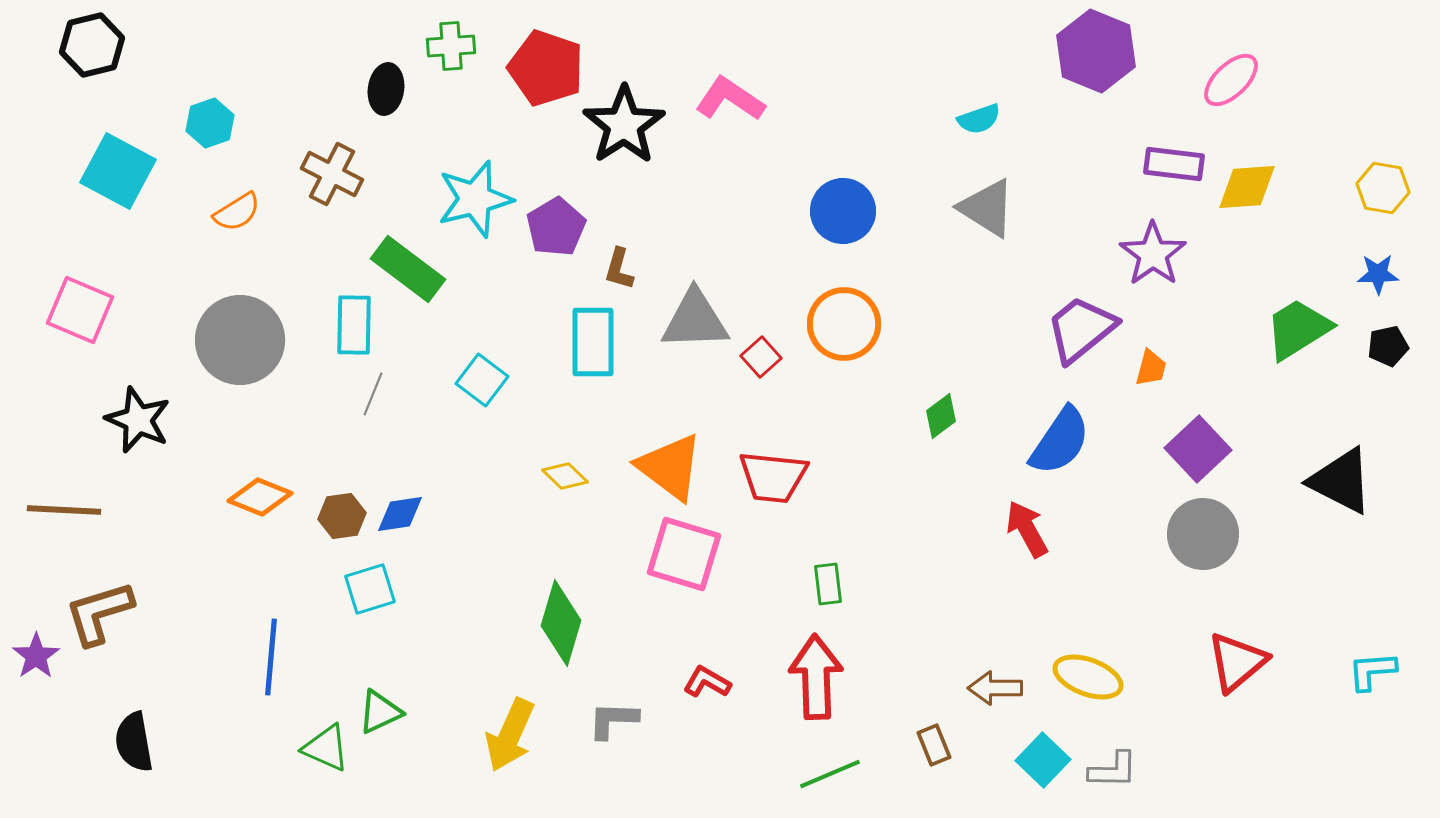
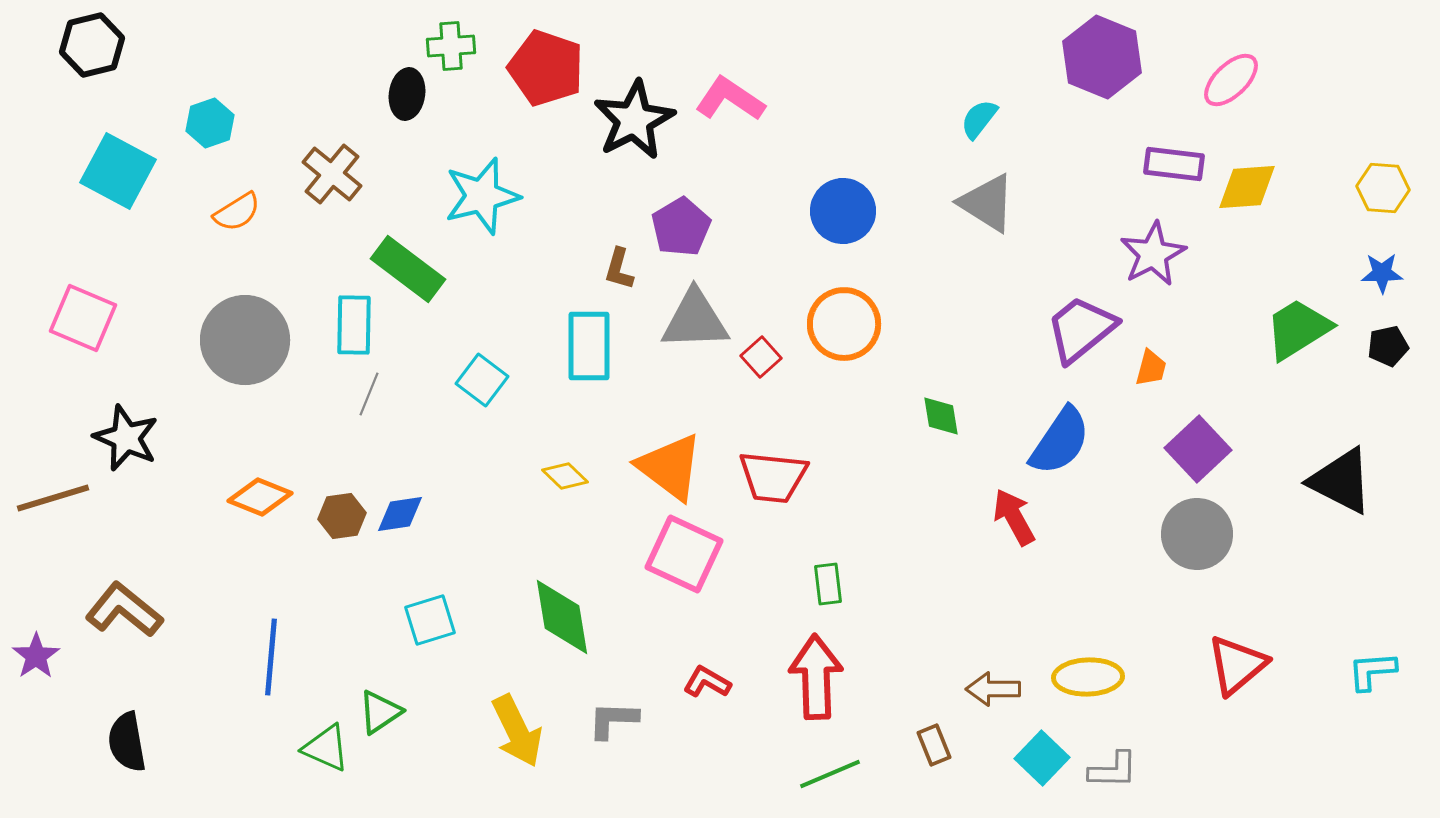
purple hexagon at (1096, 51): moved 6 px right, 6 px down
black ellipse at (386, 89): moved 21 px right, 5 px down
cyan semicircle at (979, 119): rotated 147 degrees clockwise
black star at (624, 125): moved 10 px right, 5 px up; rotated 6 degrees clockwise
brown cross at (332, 174): rotated 12 degrees clockwise
yellow hexagon at (1383, 188): rotated 6 degrees counterclockwise
cyan star at (475, 199): moved 7 px right, 3 px up
gray triangle at (987, 208): moved 5 px up
purple pentagon at (556, 227): moved 125 px right
purple star at (1153, 254): rotated 8 degrees clockwise
blue star at (1378, 274): moved 4 px right, 1 px up
pink square at (80, 310): moved 3 px right, 8 px down
gray circle at (240, 340): moved 5 px right
cyan rectangle at (593, 342): moved 4 px left, 4 px down
gray line at (373, 394): moved 4 px left
green diamond at (941, 416): rotated 63 degrees counterclockwise
black star at (138, 420): moved 12 px left, 18 px down
brown line at (64, 510): moved 11 px left, 12 px up; rotated 20 degrees counterclockwise
red arrow at (1027, 529): moved 13 px left, 12 px up
gray circle at (1203, 534): moved 6 px left
pink square at (684, 554): rotated 8 degrees clockwise
cyan square at (370, 589): moved 60 px right, 31 px down
brown L-shape at (99, 613): moved 25 px right, 3 px up; rotated 56 degrees clockwise
green diamond at (561, 623): moved 1 px right, 6 px up; rotated 26 degrees counterclockwise
red triangle at (1237, 662): moved 3 px down
yellow ellipse at (1088, 677): rotated 22 degrees counterclockwise
brown arrow at (995, 688): moved 2 px left, 1 px down
green triangle at (380, 712): rotated 9 degrees counterclockwise
yellow arrow at (510, 735): moved 7 px right, 4 px up; rotated 50 degrees counterclockwise
black semicircle at (134, 742): moved 7 px left
cyan square at (1043, 760): moved 1 px left, 2 px up
